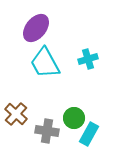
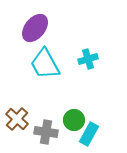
purple ellipse: moved 1 px left
cyan trapezoid: moved 1 px down
brown cross: moved 1 px right, 5 px down
green circle: moved 2 px down
gray cross: moved 1 px left, 1 px down
